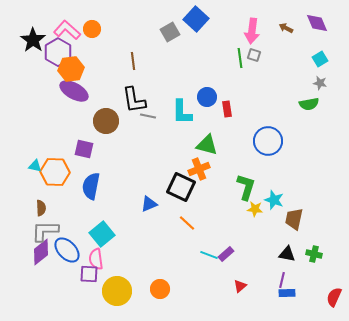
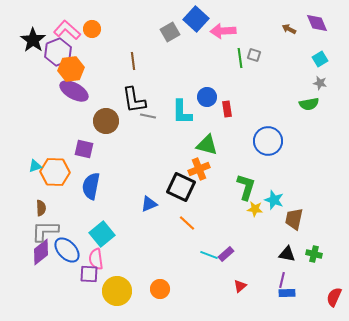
brown arrow at (286, 28): moved 3 px right, 1 px down
pink arrow at (252, 31): moved 29 px left; rotated 80 degrees clockwise
purple hexagon at (58, 52): rotated 8 degrees clockwise
cyan triangle at (35, 166): rotated 32 degrees counterclockwise
